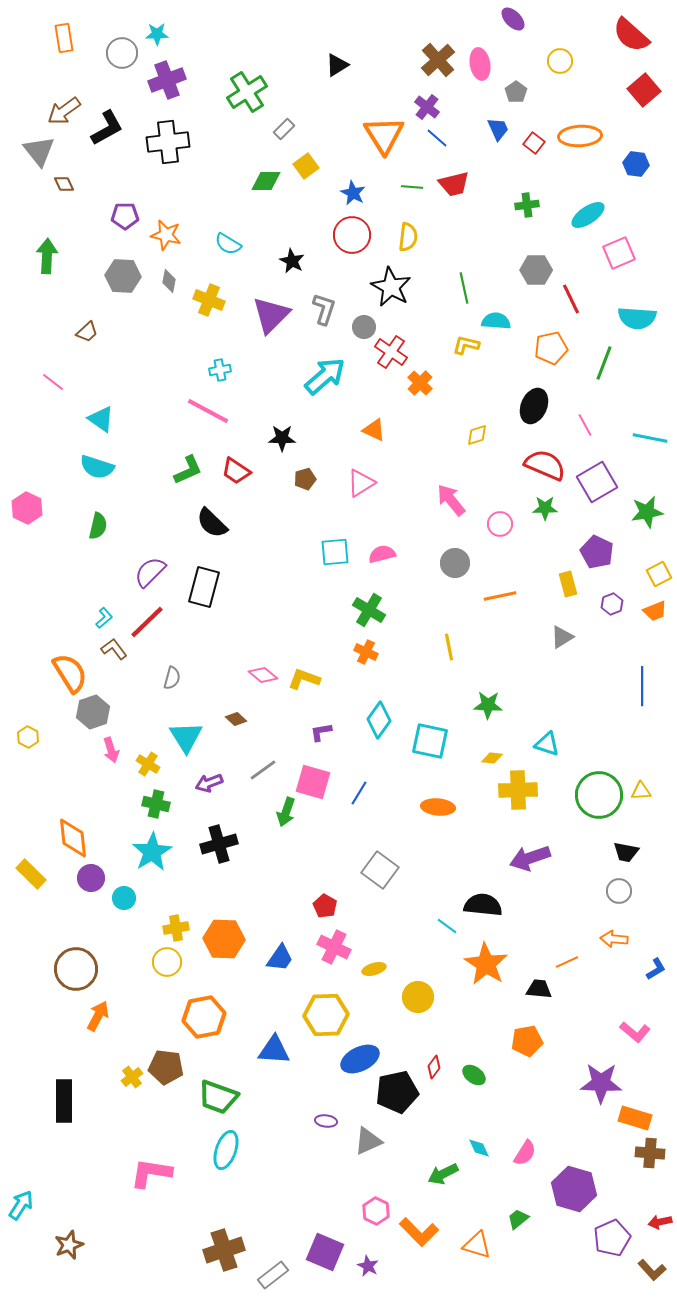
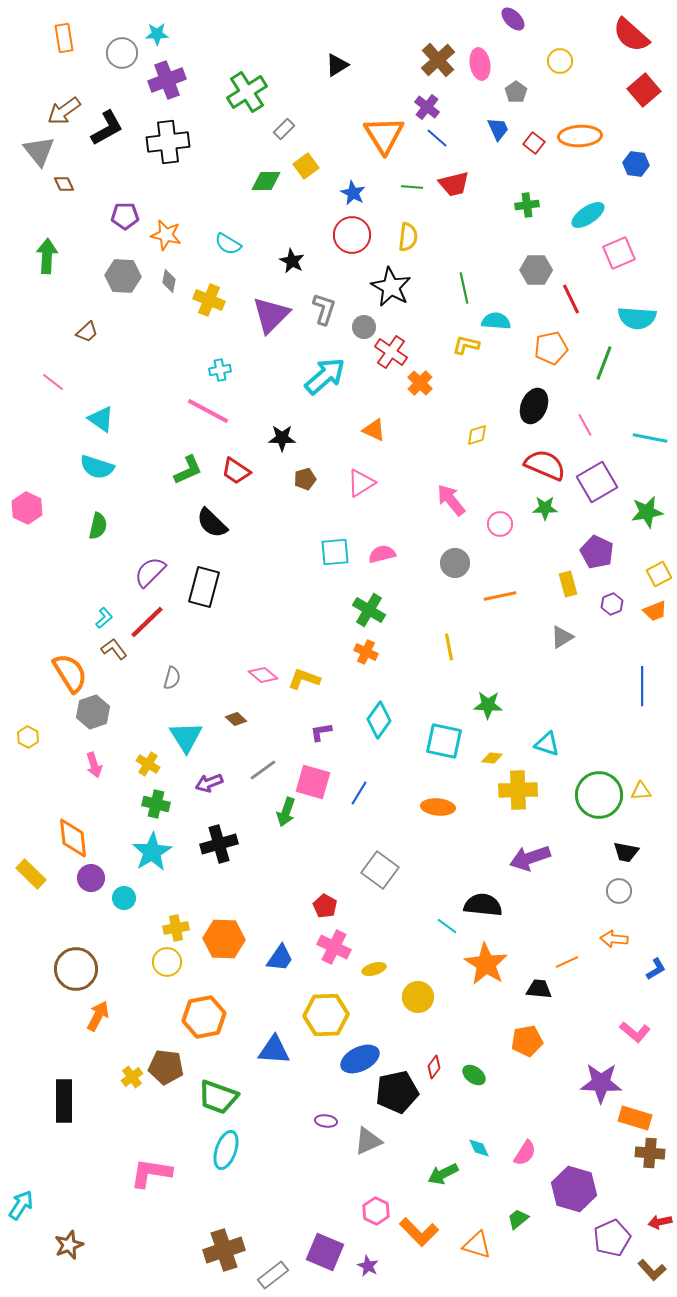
cyan square at (430, 741): moved 14 px right
pink arrow at (111, 750): moved 17 px left, 15 px down
